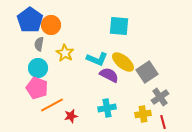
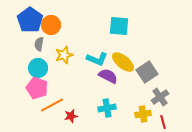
yellow star: moved 1 px left, 2 px down; rotated 24 degrees clockwise
purple semicircle: moved 1 px left, 1 px down
